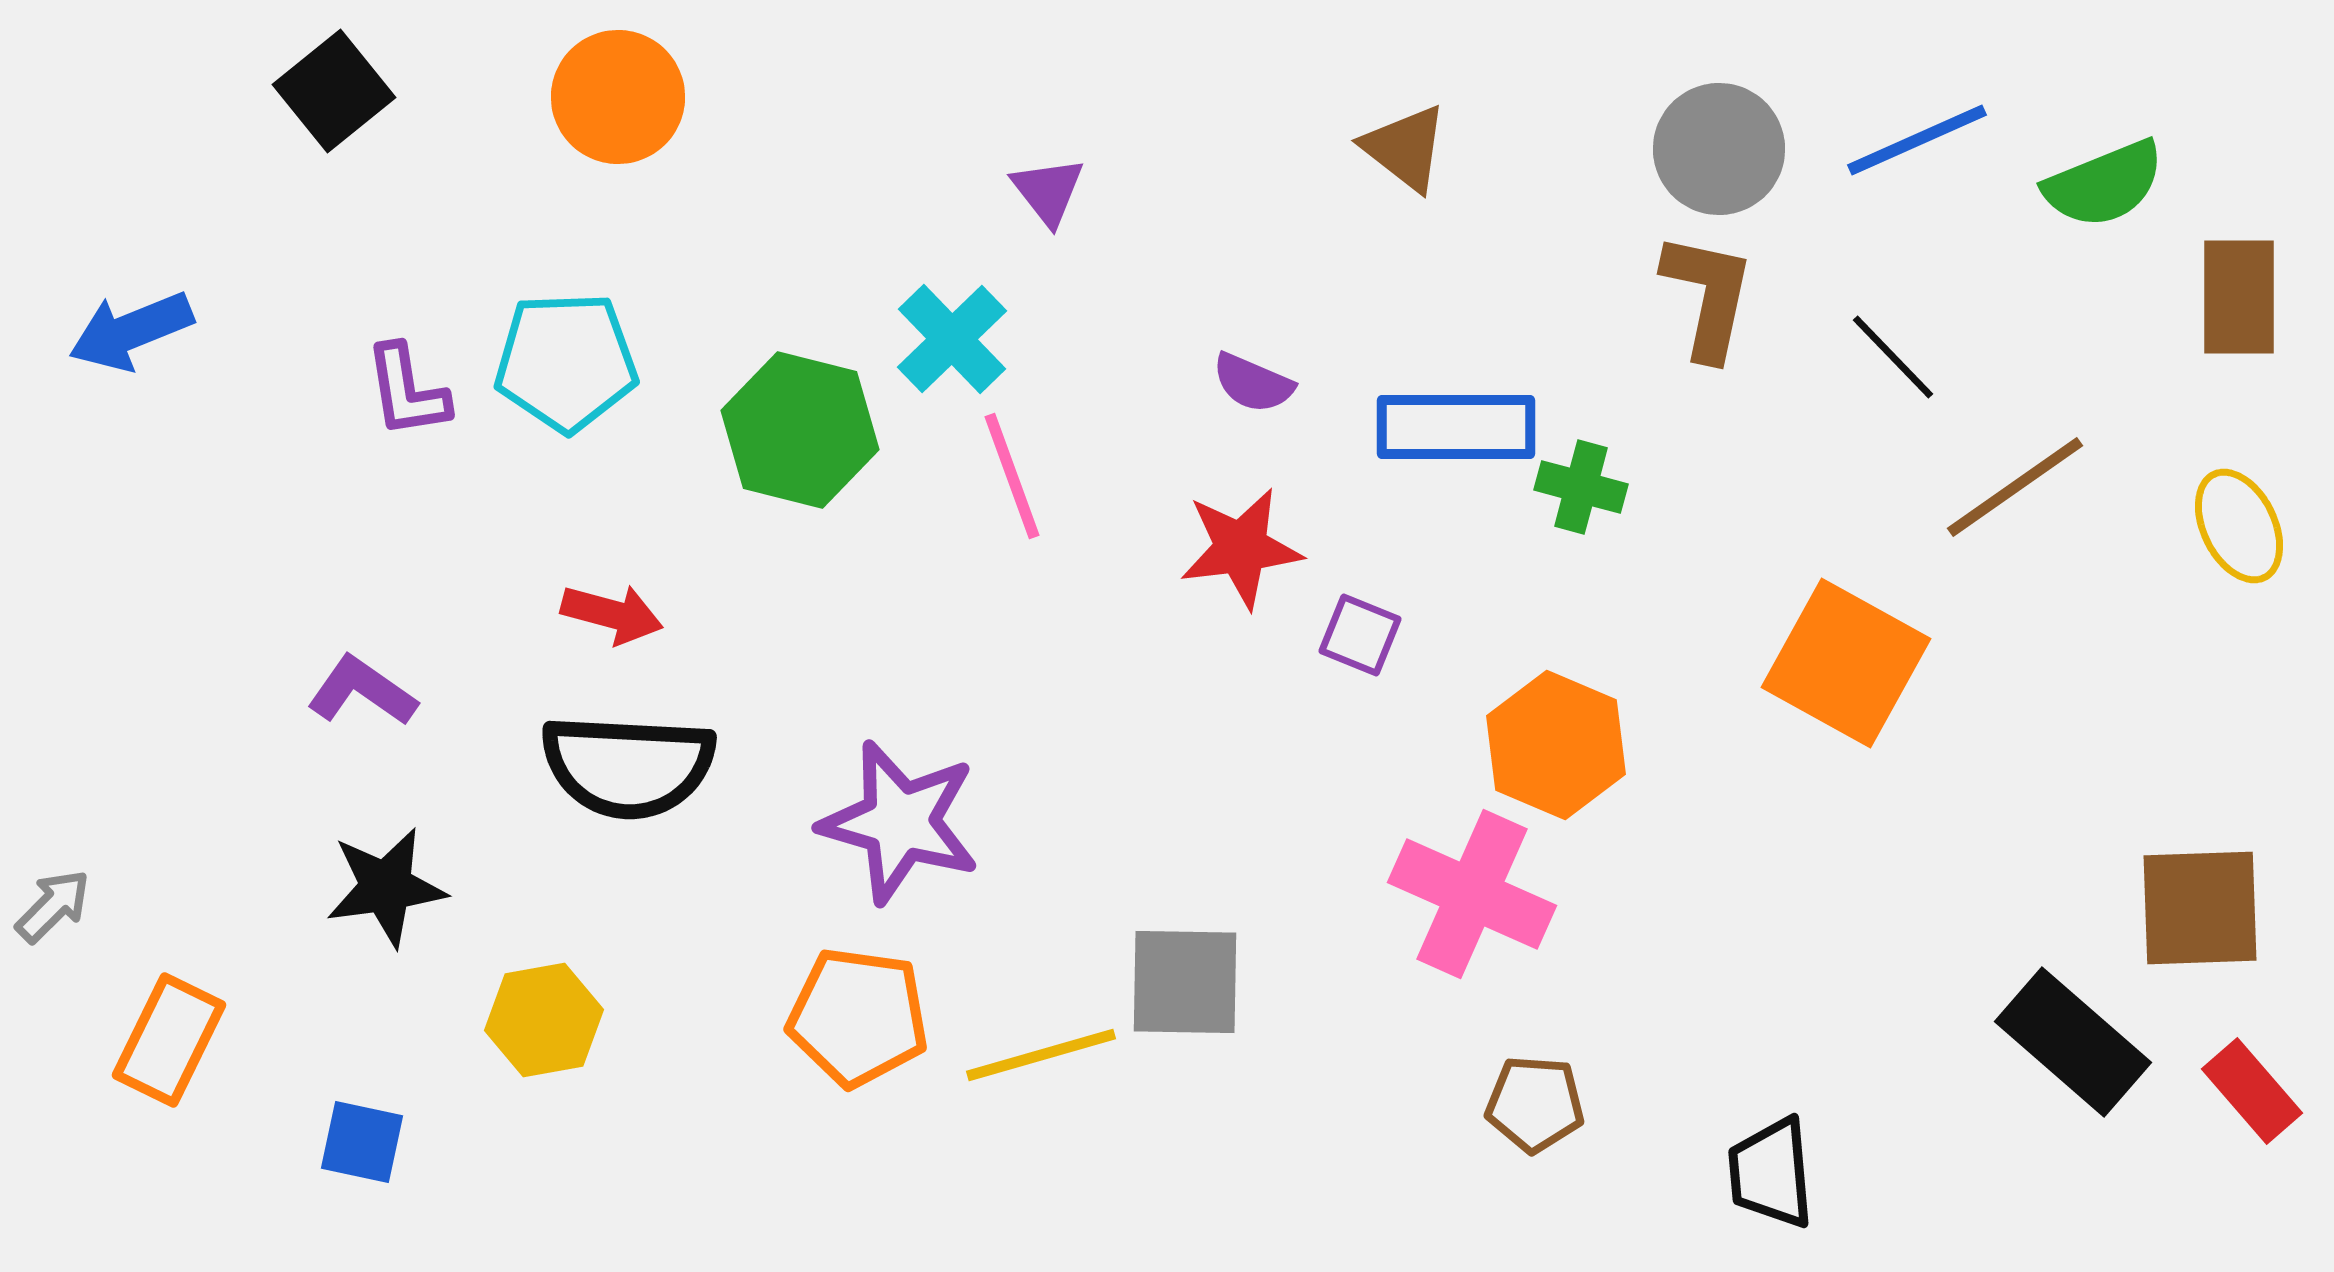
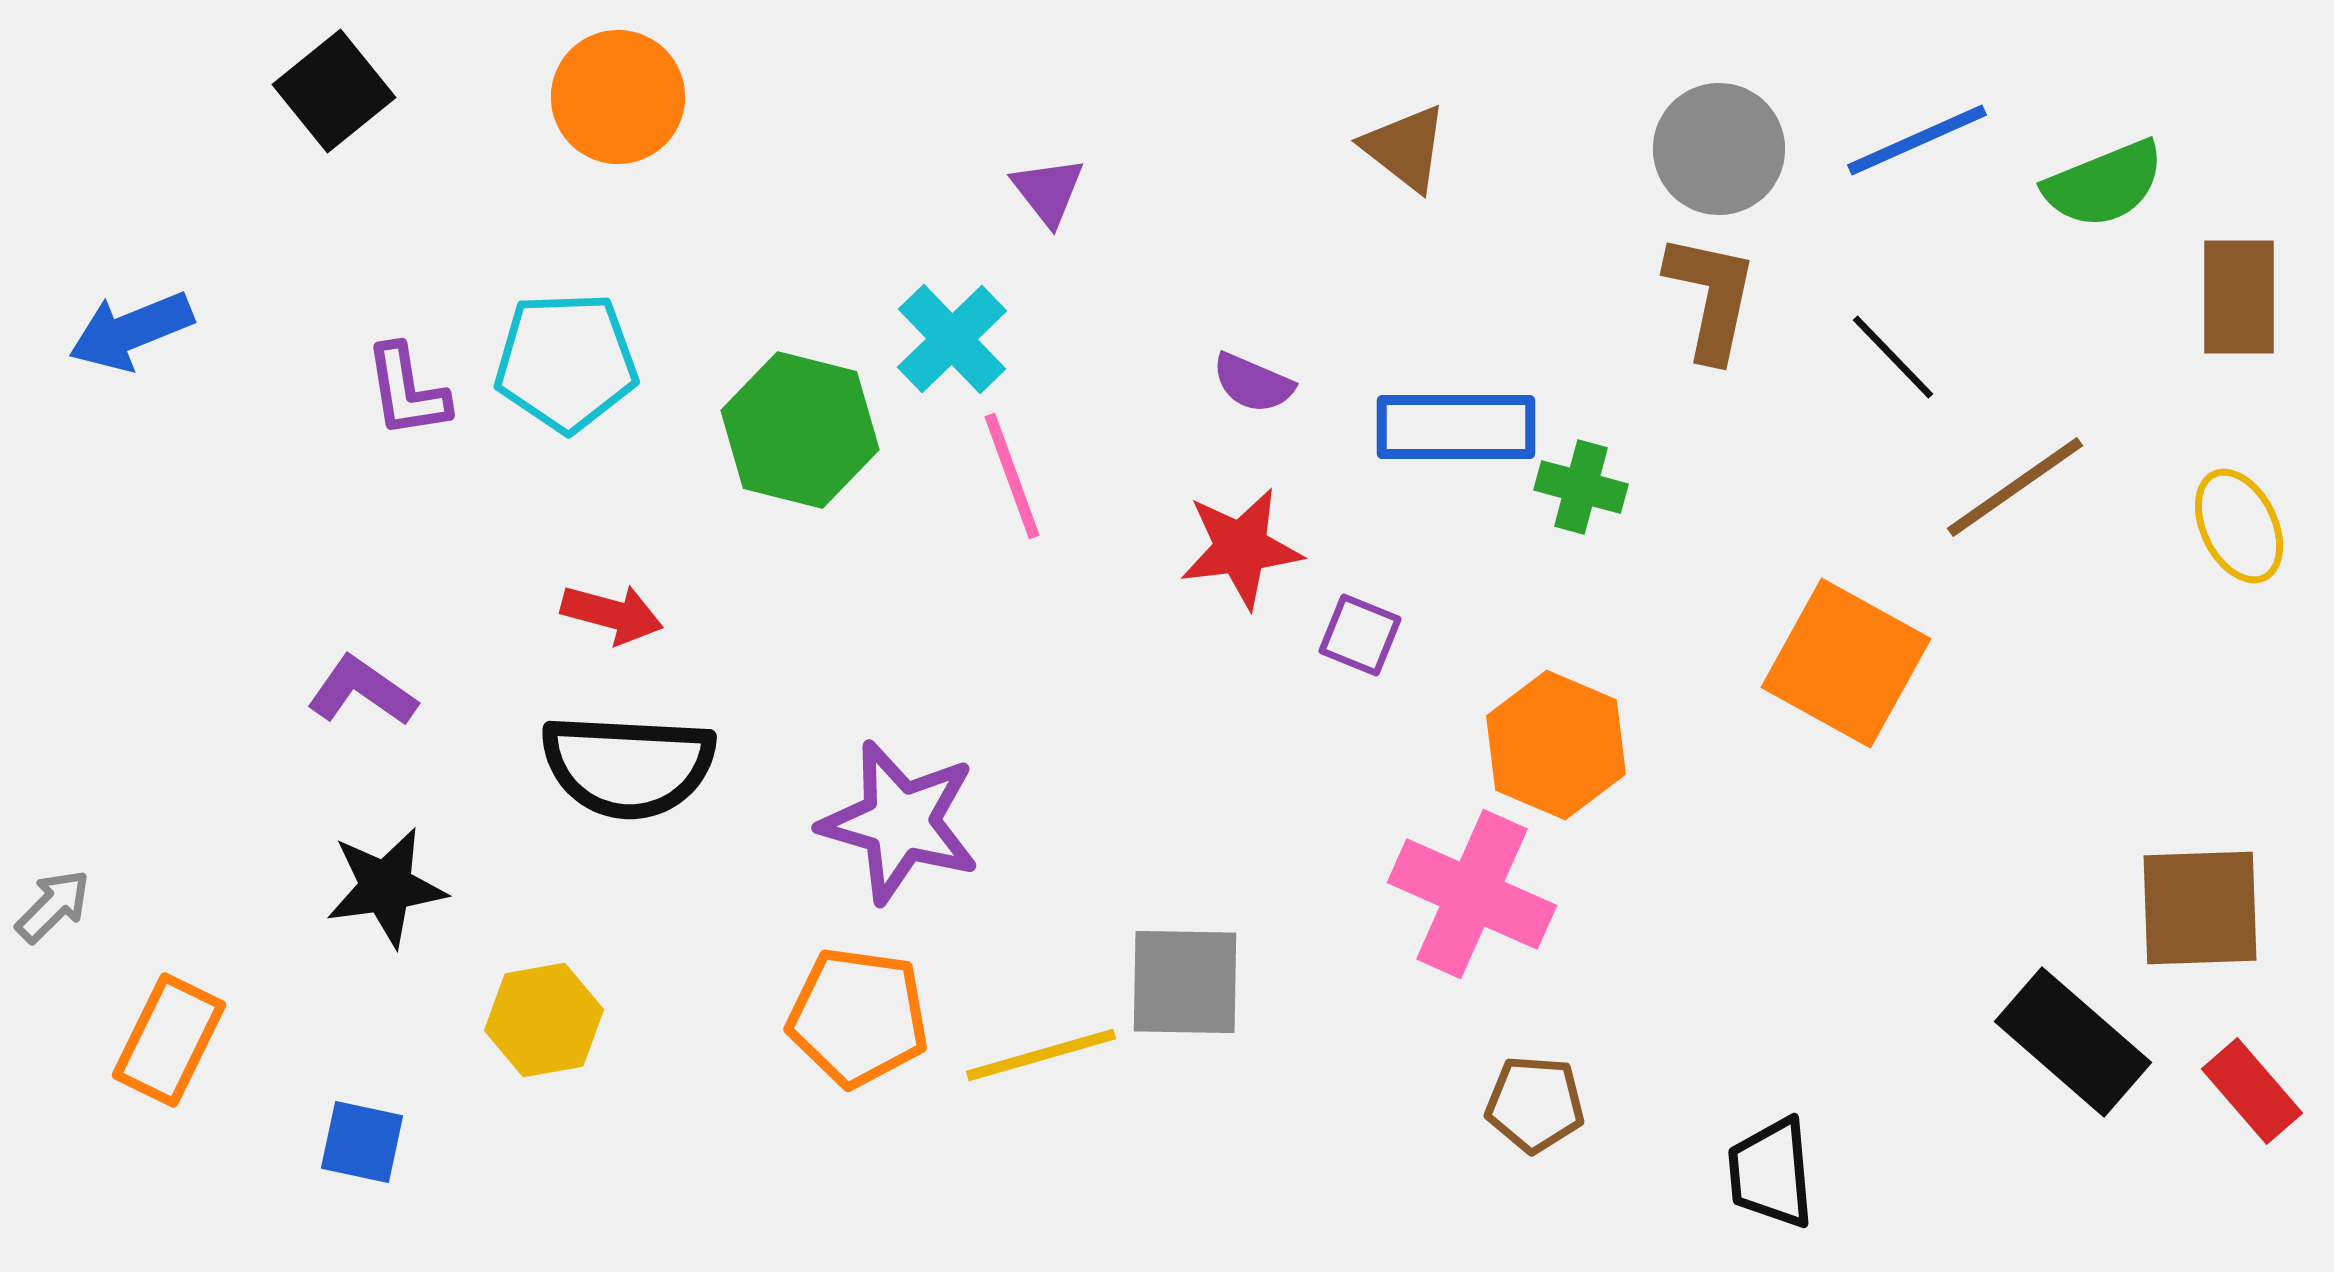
brown L-shape at (1708, 296): moved 3 px right, 1 px down
